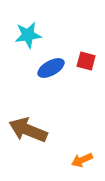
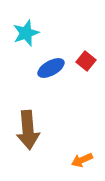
cyan star: moved 2 px left, 2 px up; rotated 12 degrees counterclockwise
red square: rotated 24 degrees clockwise
brown arrow: rotated 117 degrees counterclockwise
